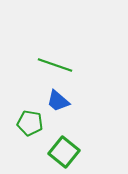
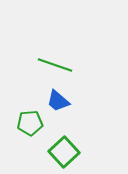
green pentagon: rotated 15 degrees counterclockwise
green square: rotated 8 degrees clockwise
